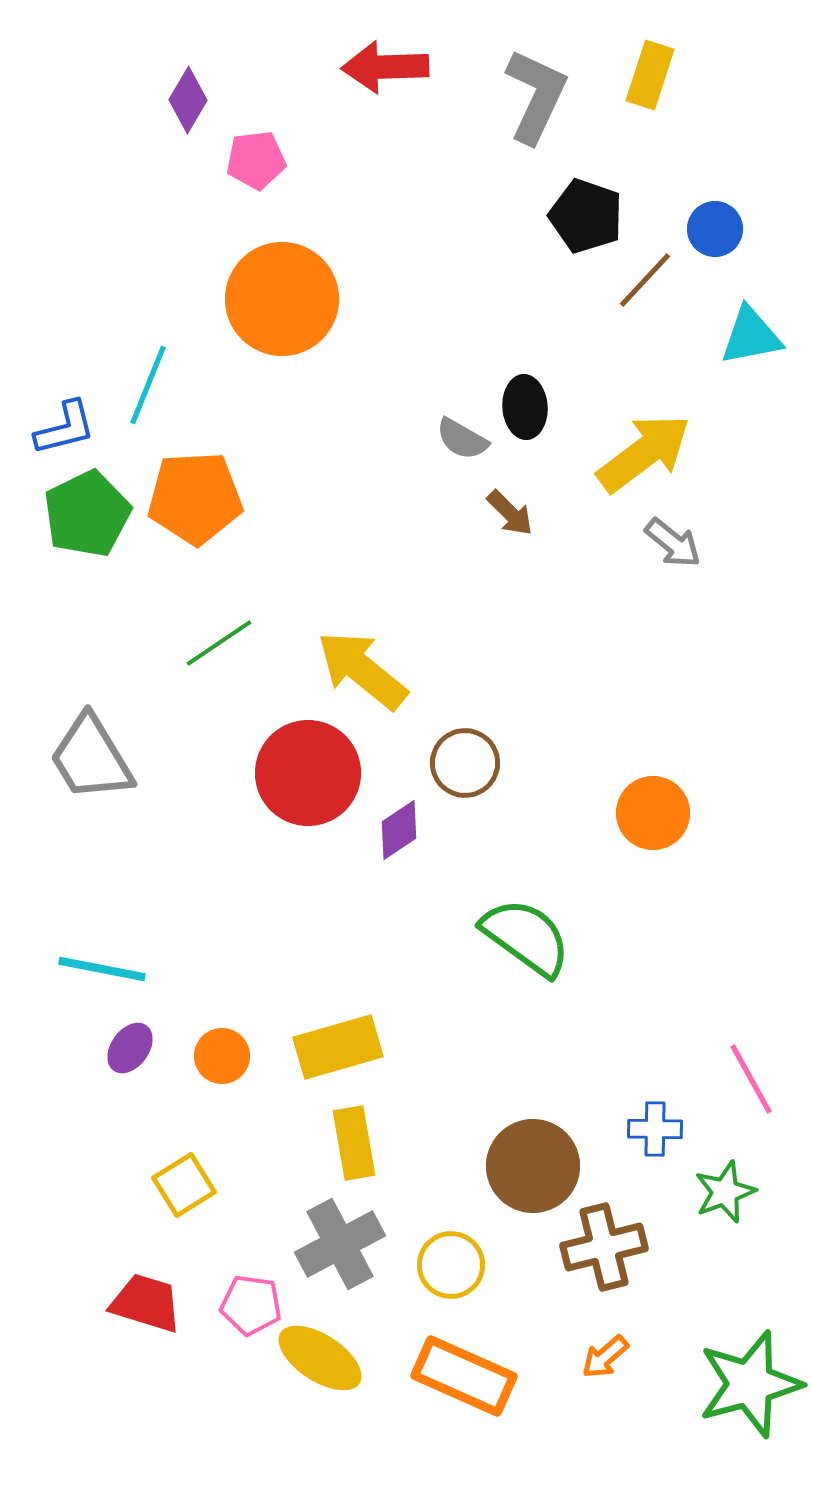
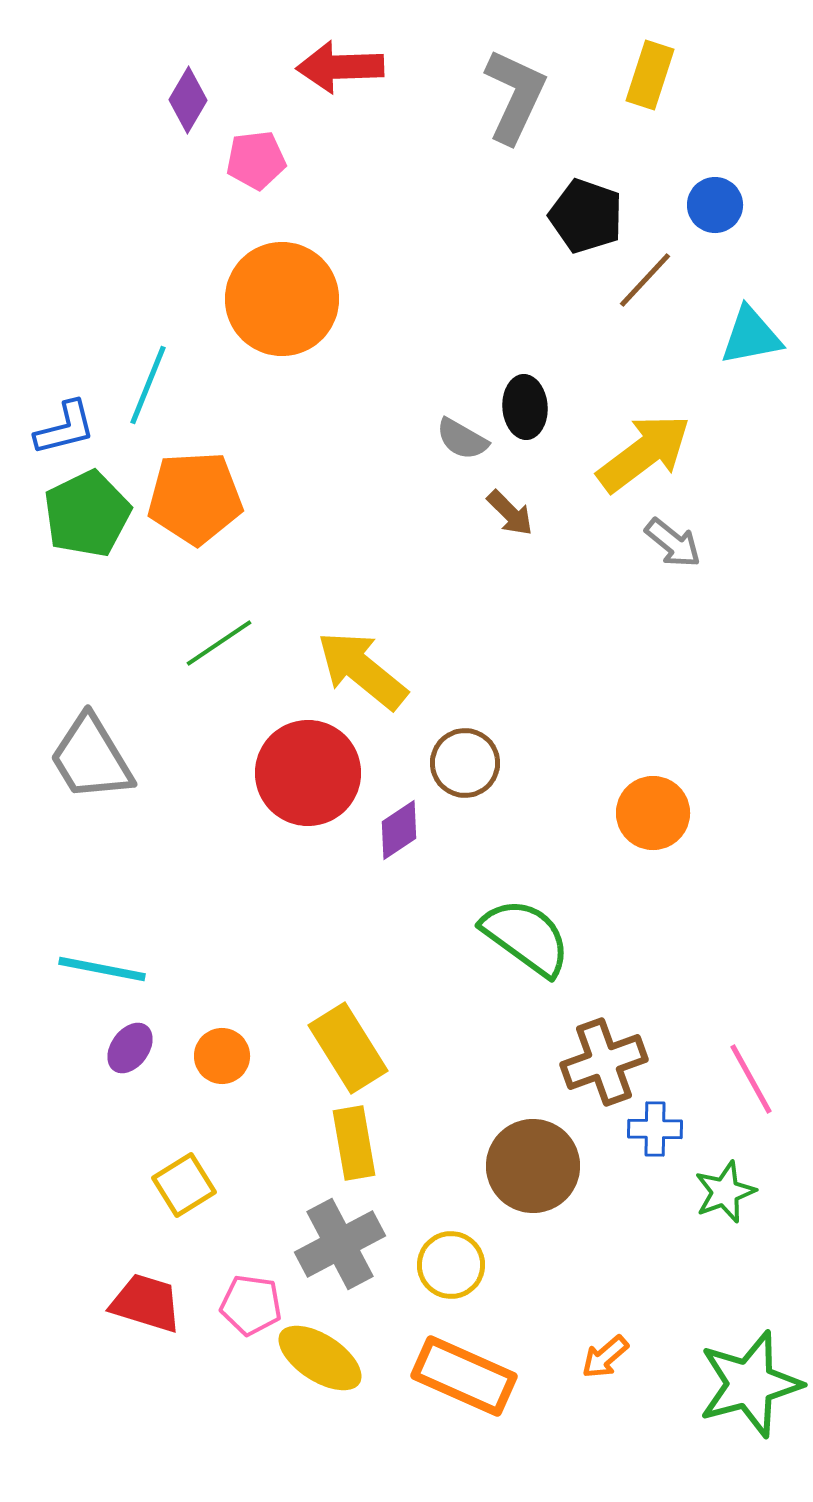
red arrow at (385, 67): moved 45 px left
gray L-shape at (536, 96): moved 21 px left
blue circle at (715, 229): moved 24 px up
yellow rectangle at (338, 1047): moved 10 px right, 1 px down; rotated 74 degrees clockwise
brown cross at (604, 1247): moved 185 px up; rotated 6 degrees counterclockwise
